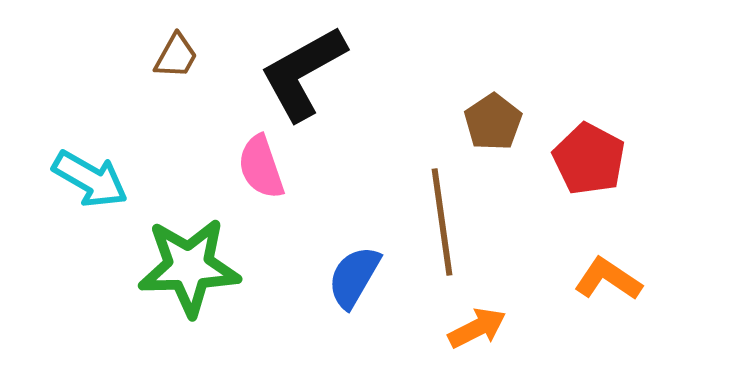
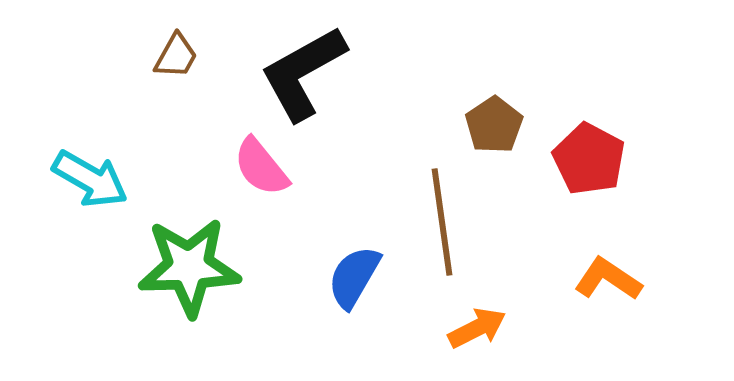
brown pentagon: moved 1 px right, 3 px down
pink semicircle: rotated 20 degrees counterclockwise
